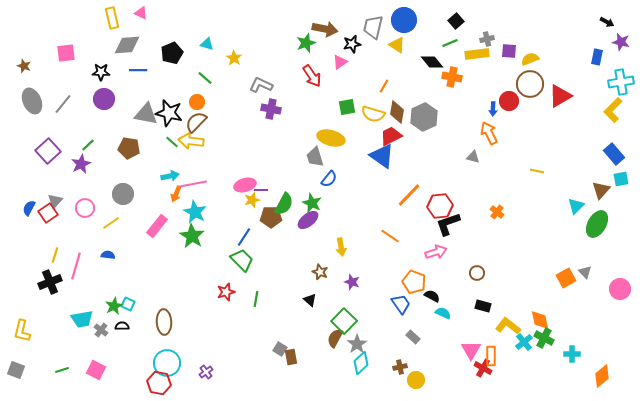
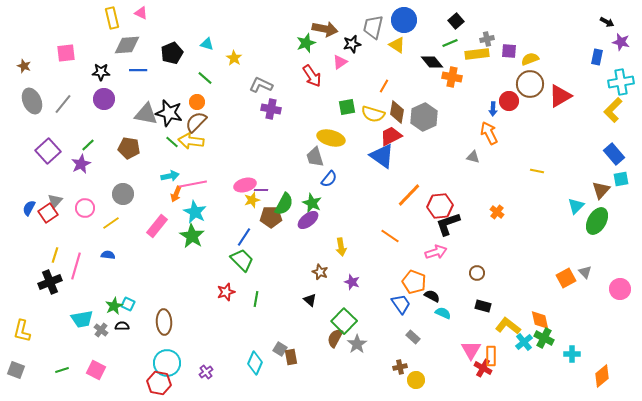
green ellipse at (597, 224): moved 3 px up
cyan diamond at (361, 363): moved 106 px left; rotated 25 degrees counterclockwise
